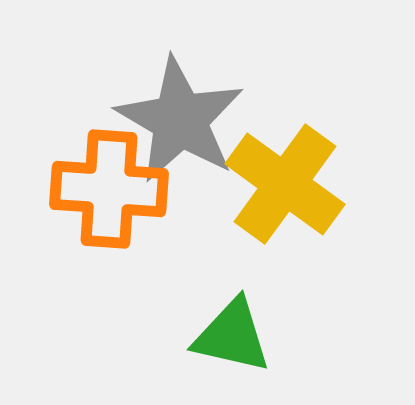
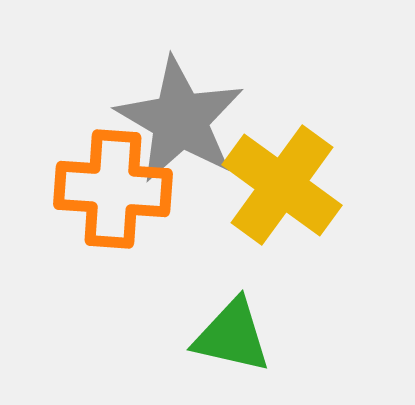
yellow cross: moved 3 px left, 1 px down
orange cross: moved 4 px right
